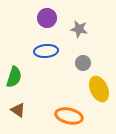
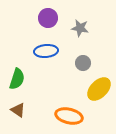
purple circle: moved 1 px right
gray star: moved 1 px right, 1 px up
green semicircle: moved 3 px right, 2 px down
yellow ellipse: rotated 70 degrees clockwise
